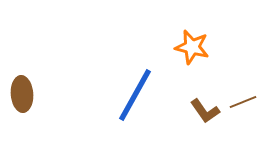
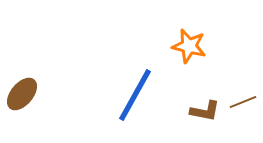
orange star: moved 3 px left, 1 px up
brown ellipse: rotated 44 degrees clockwise
brown L-shape: rotated 44 degrees counterclockwise
